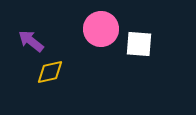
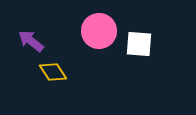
pink circle: moved 2 px left, 2 px down
yellow diamond: moved 3 px right; rotated 68 degrees clockwise
